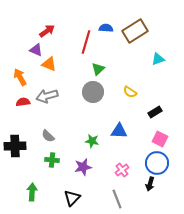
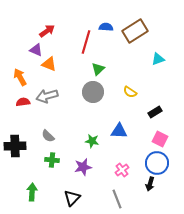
blue semicircle: moved 1 px up
